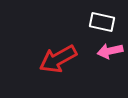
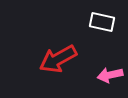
pink arrow: moved 24 px down
